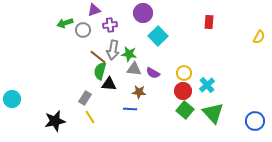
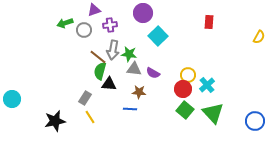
gray circle: moved 1 px right
yellow circle: moved 4 px right, 2 px down
red circle: moved 2 px up
